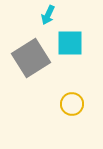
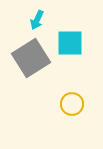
cyan arrow: moved 11 px left, 5 px down
